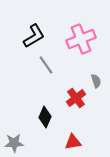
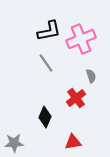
black L-shape: moved 15 px right, 5 px up; rotated 20 degrees clockwise
gray line: moved 2 px up
gray semicircle: moved 5 px left, 5 px up
